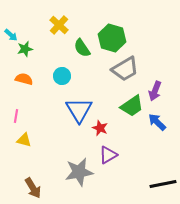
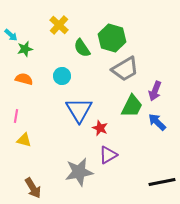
green trapezoid: rotated 30 degrees counterclockwise
black line: moved 1 px left, 2 px up
